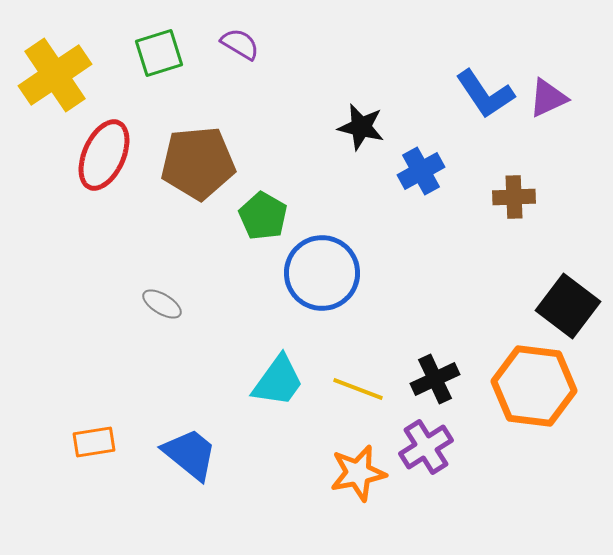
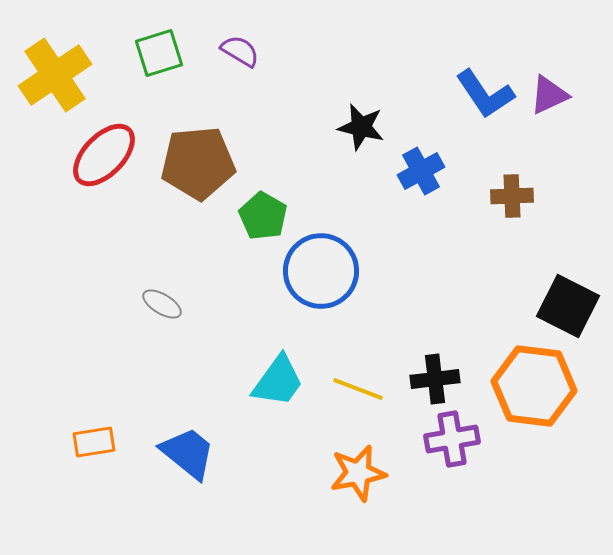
purple semicircle: moved 7 px down
purple triangle: moved 1 px right, 3 px up
red ellipse: rotated 20 degrees clockwise
brown cross: moved 2 px left, 1 px up
blue circle: moved 1 px left, 2 px up
black square: rotated 10 degrees counterclockwise
black cross: rotated 18 degrees clockwise
purple cross: moved 26 px right, 8 px up; rotated 22 degrees clockwise
blue trapezoid: moved 2 px left, 1 px up
